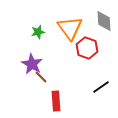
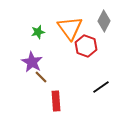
gray diamond: rotated 30 degrees clockwise
red hexagon: moved 1 px left, 2 px up
purple star: moved 2 px up
